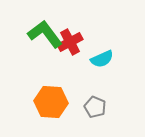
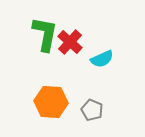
green L-shape: rotated 48 degrees clockwise
red cross: rotated 20 degrees counterclockwise
gray pentagon: moved 3 px left, 3 px down
